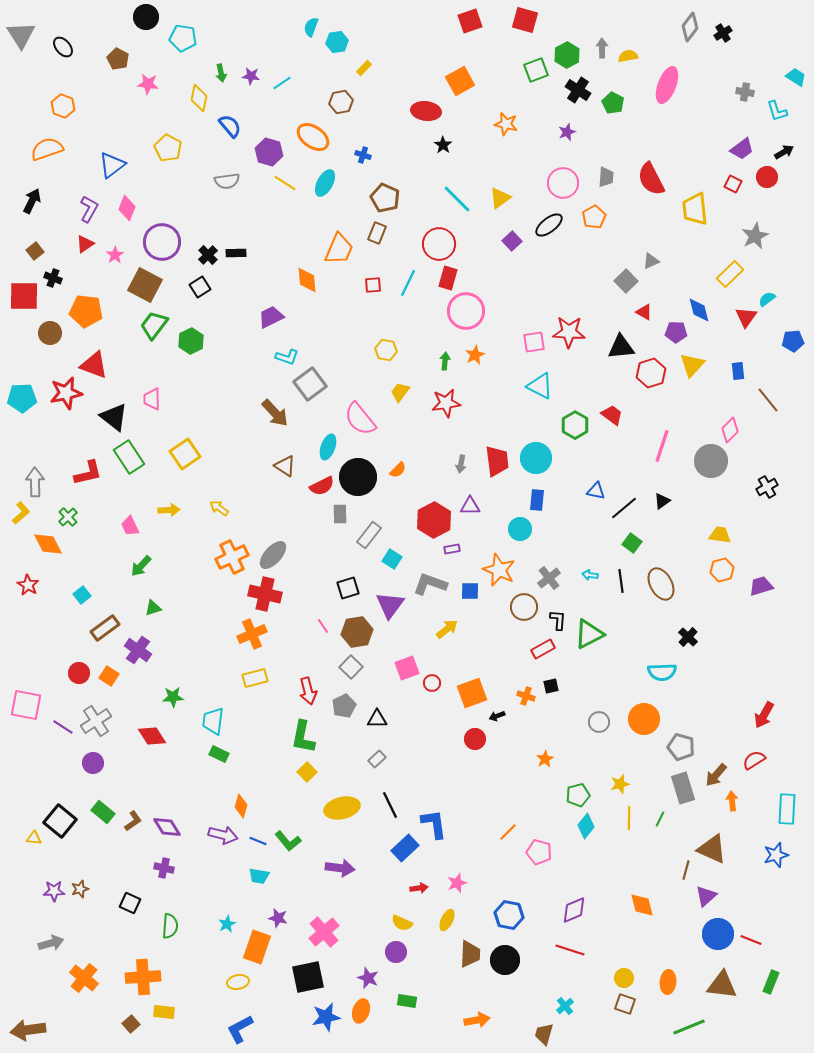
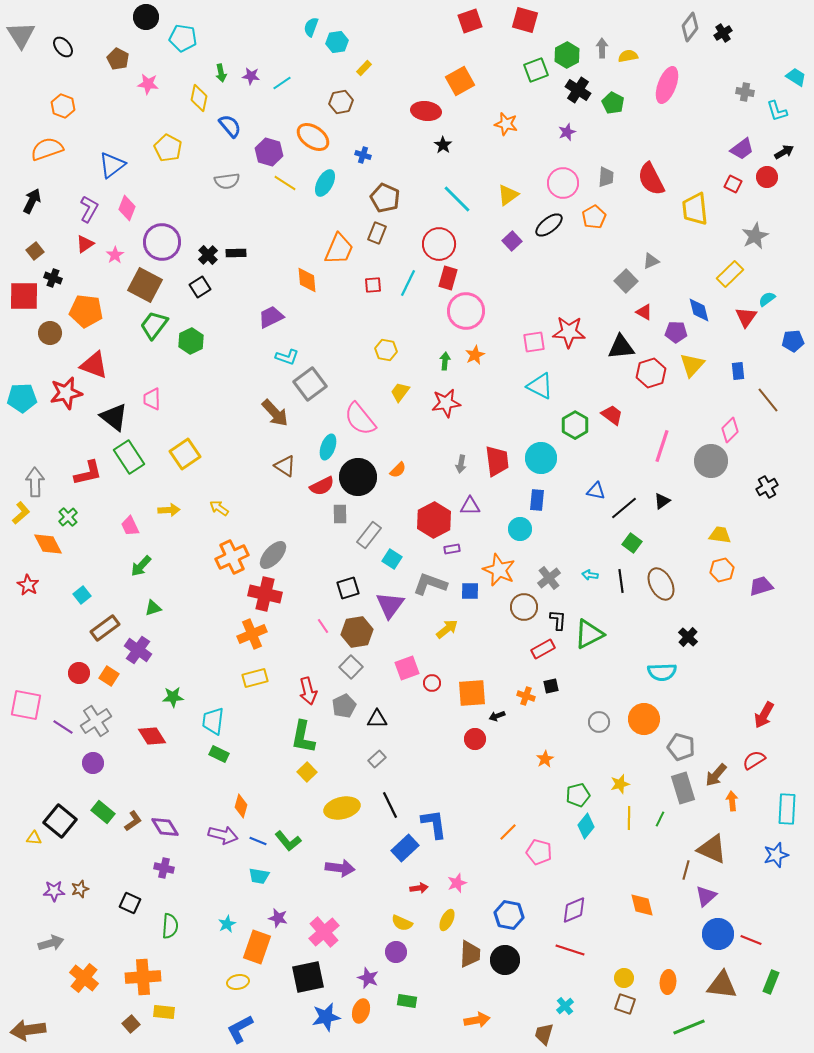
yellow triangle at (500, 198): moved 8 px right, 3 px up
cyan circle at (536, 458): moved 5 px right
orange square at (472, 693): rotated 16 degrees clockwise
purple diamond at (167, 827): moved 2 px left
